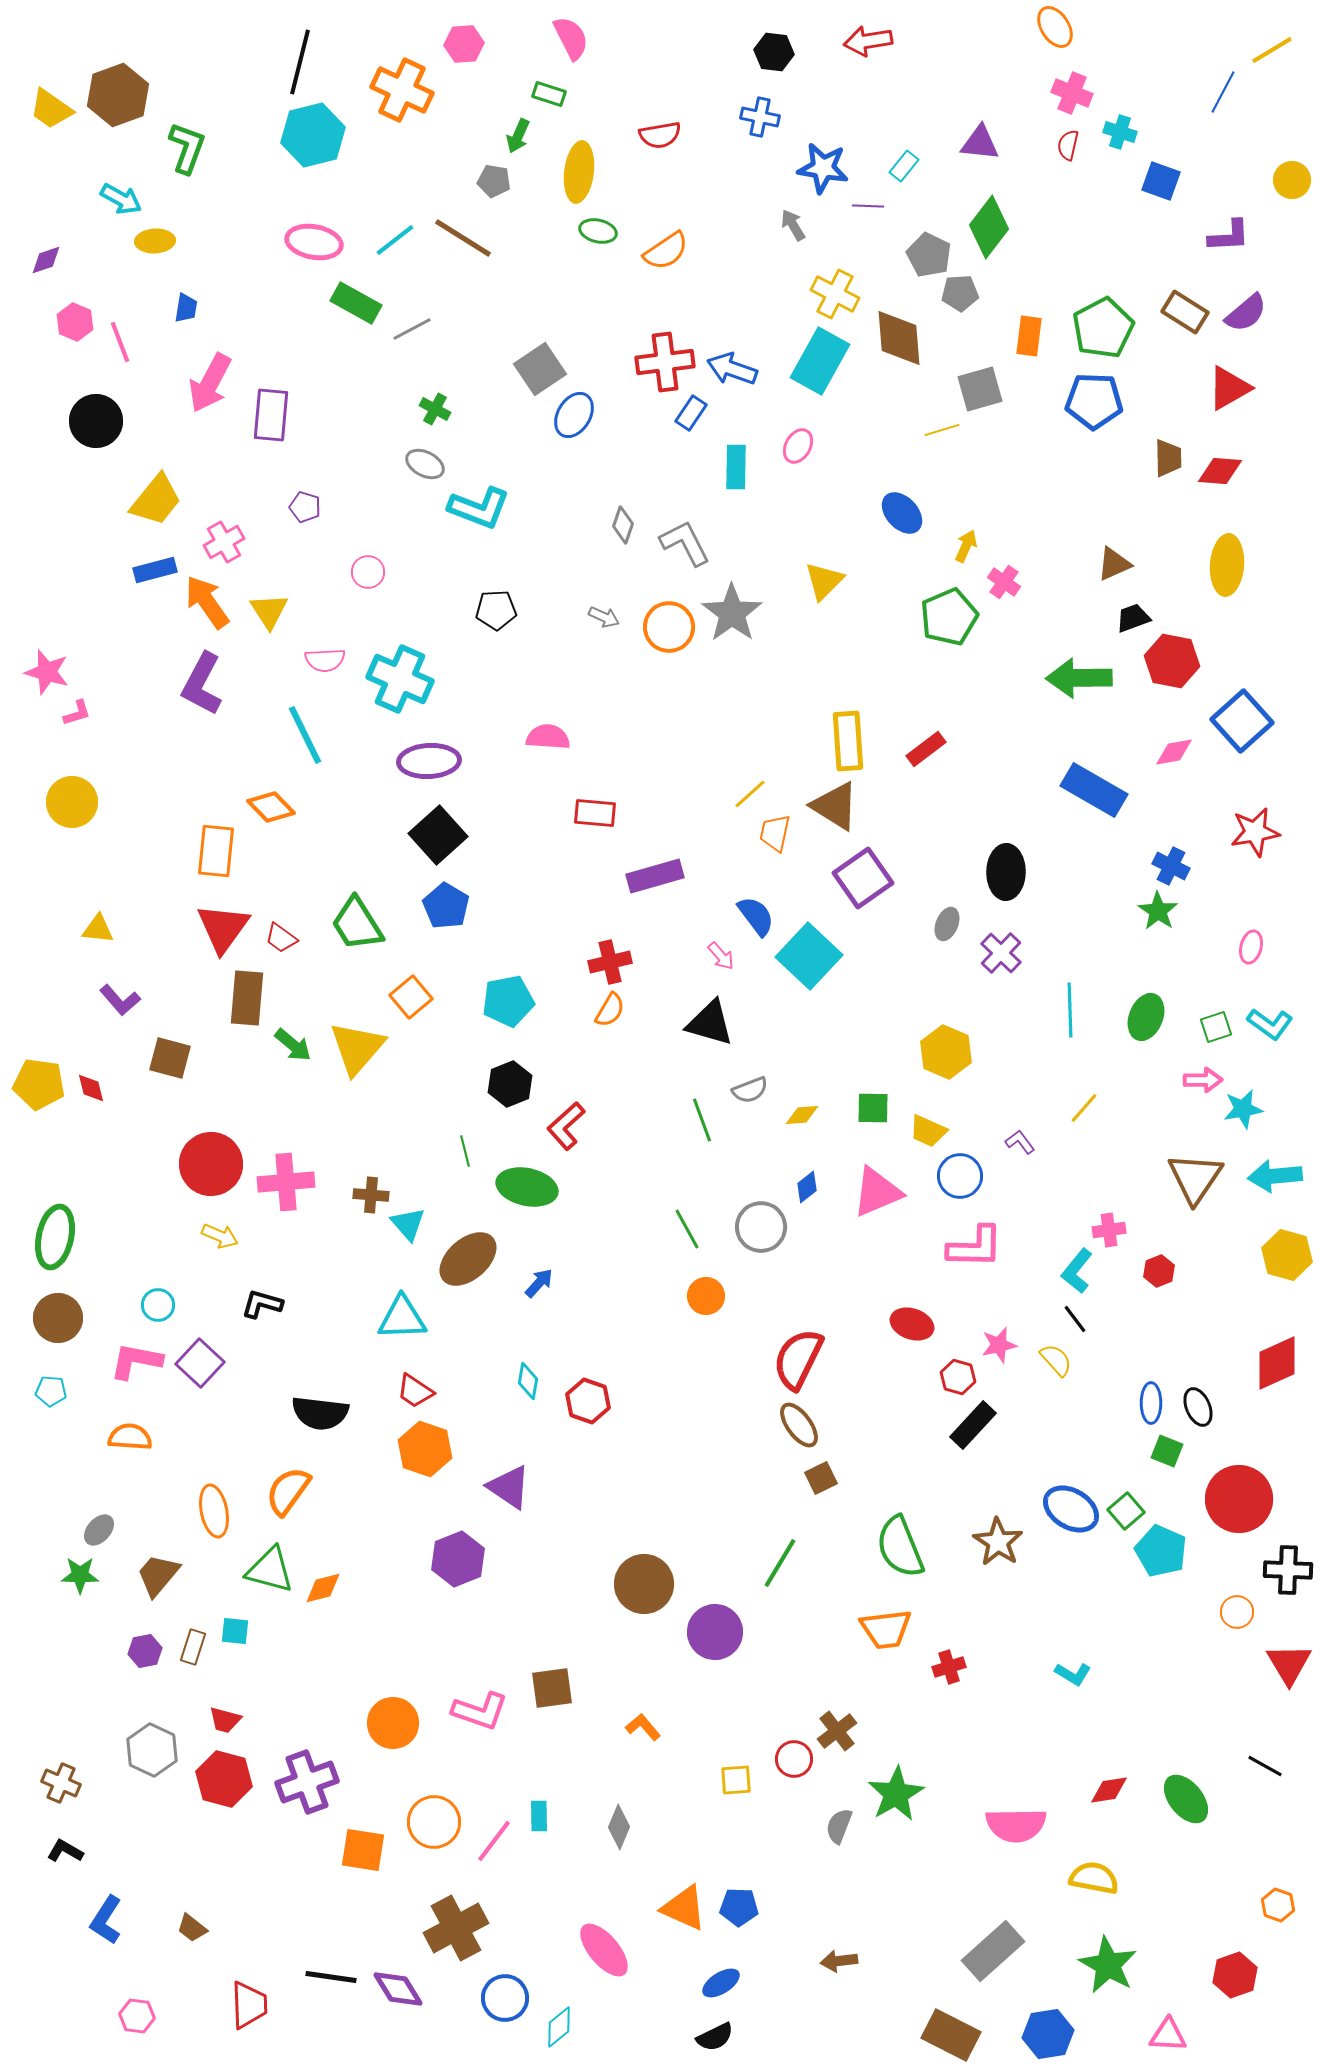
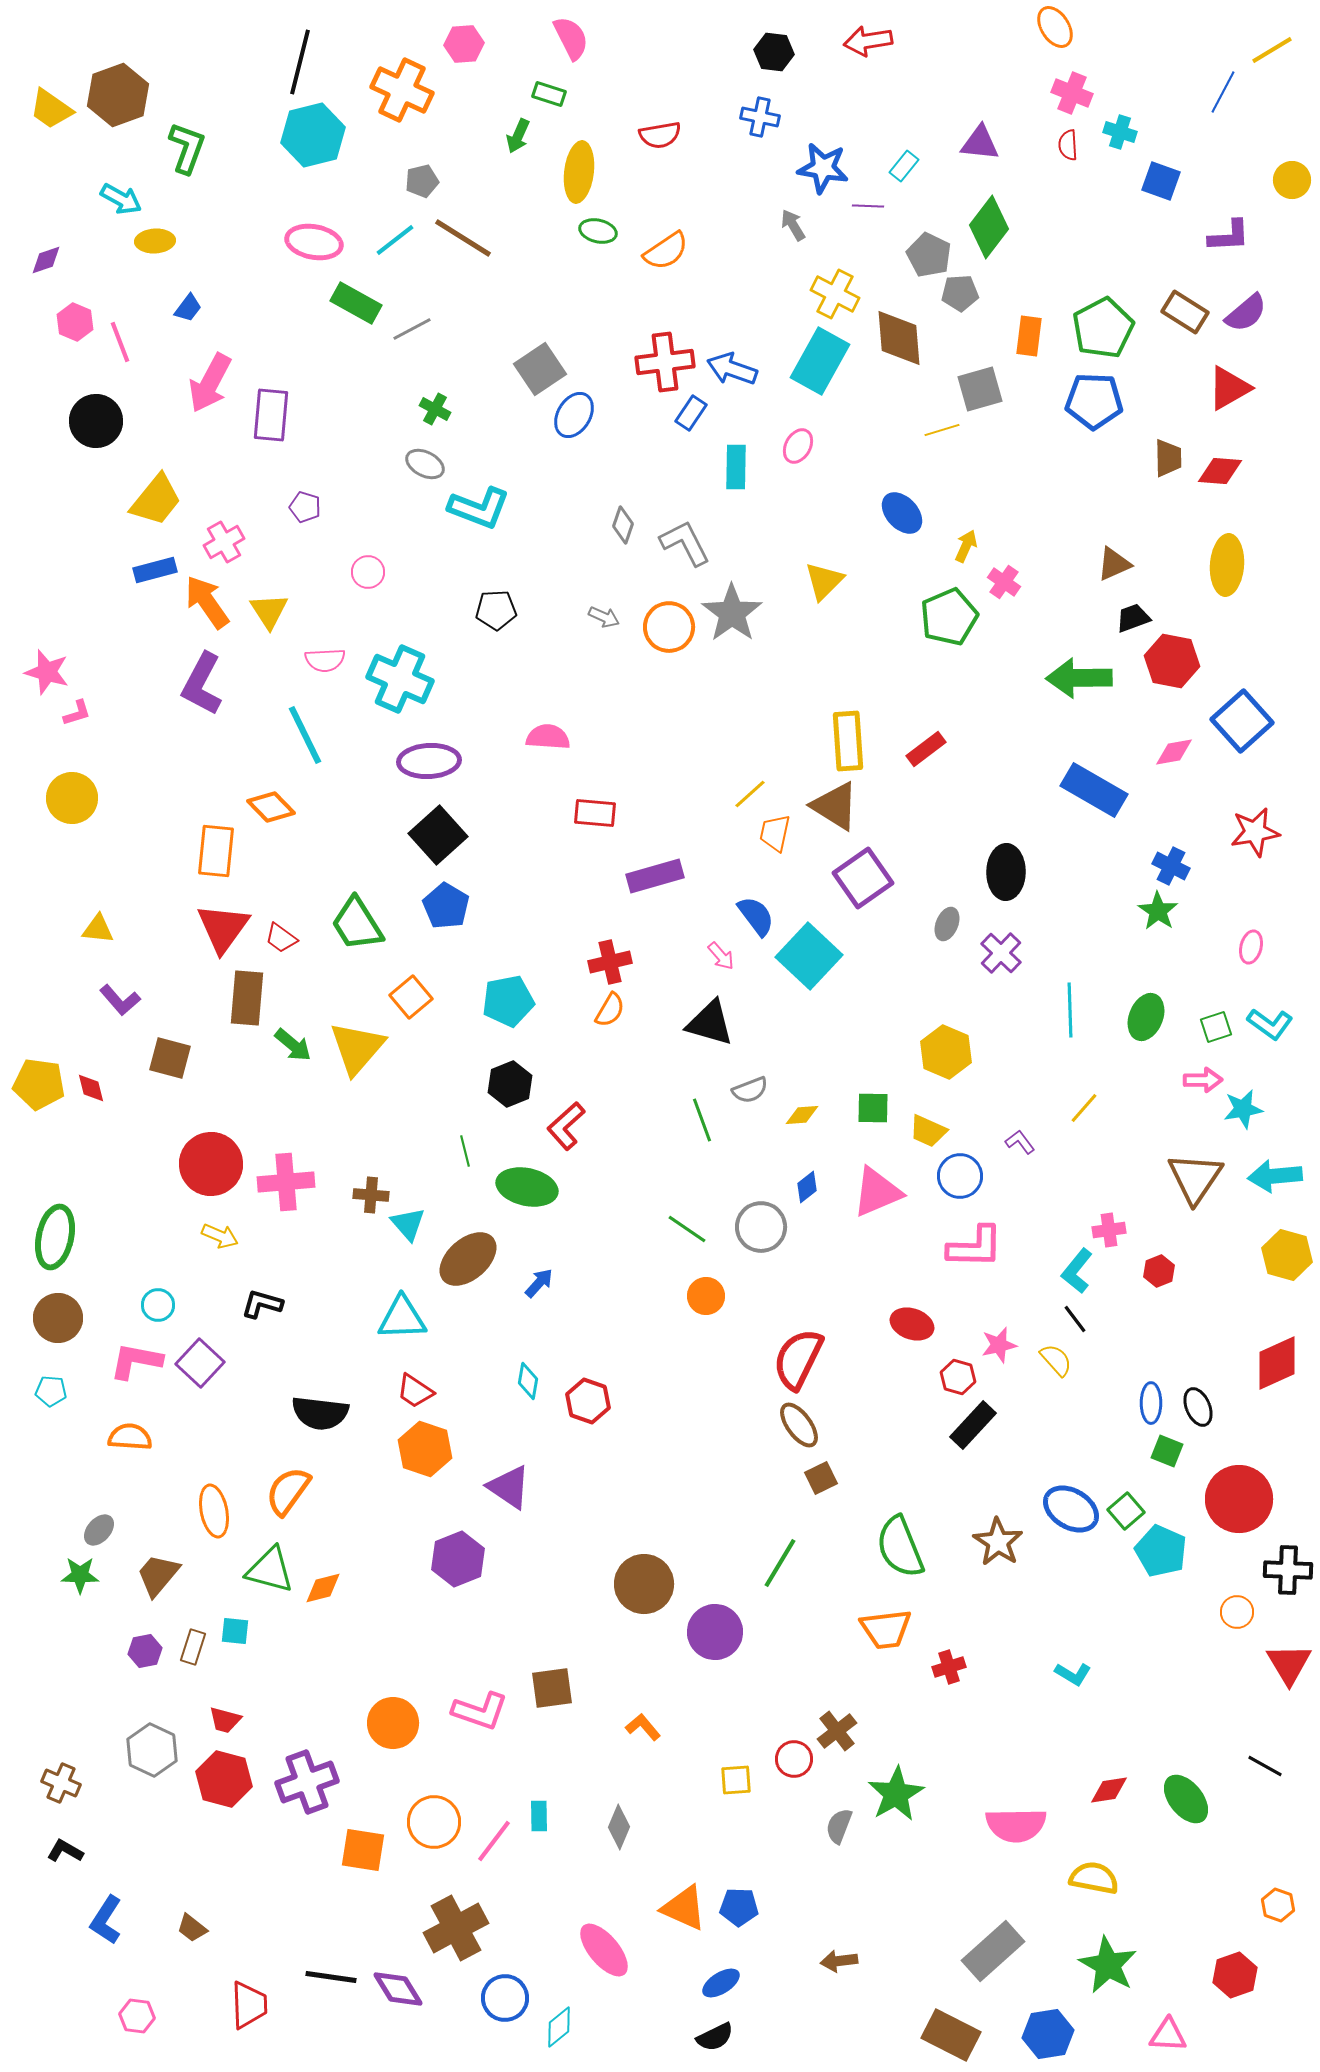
red semicircle at (1068, 145): rotated 16 degrees counterclockwise
gray pentagon at (494, 181): moved 72 px left; rotated 24 degrees counterclockwise
blue trapezoid at (186, 308): moved 2 px right; rotated 28 degrees clockwise
yellow circle at (72, 802): moved 4 px up
green line at (687, 1229): rotated 27 degrees counterclockwise
